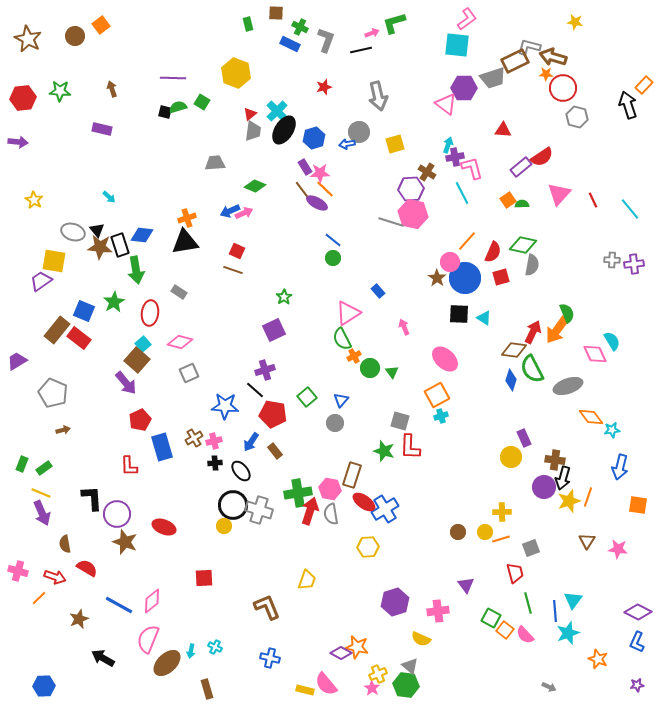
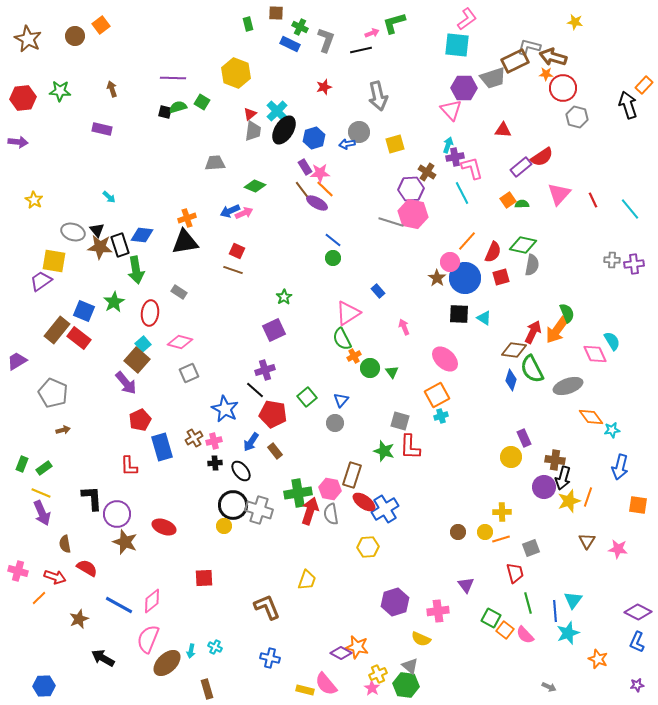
pink triangle at (446, 104): moved 5 px right, 6 px down; rotated 10 degrees clockwise
blue star at (225, 406): moved 3 px down; rotated 24 degrees clockwise
